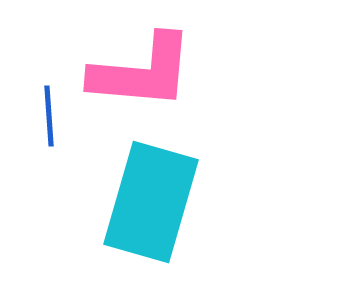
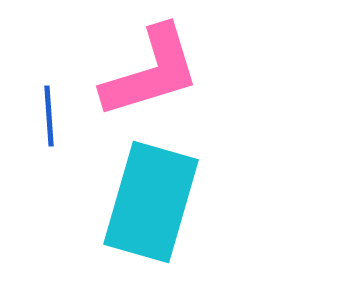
pink L-shape: moved 9 px right; rotated 22 degrees counterclockwise
